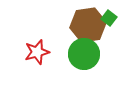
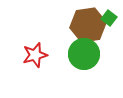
red star: moved 2 px left, 3 px down
